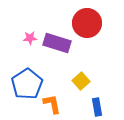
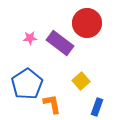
purple rectangle: moved 3 px right; rotated 20 degrees clockwise
blue rectangle: rotated 30 degrees clockwise
